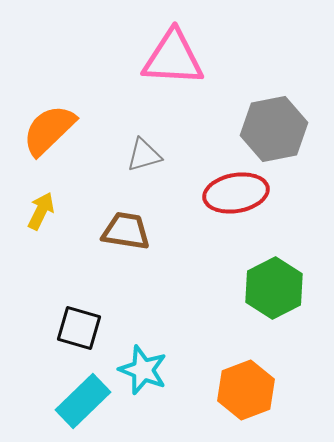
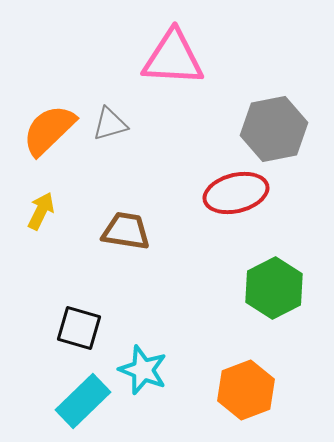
gray triangle: moved 34 px left, 31 px up
red ellipse: rotated 4 degrees counterclockwise
